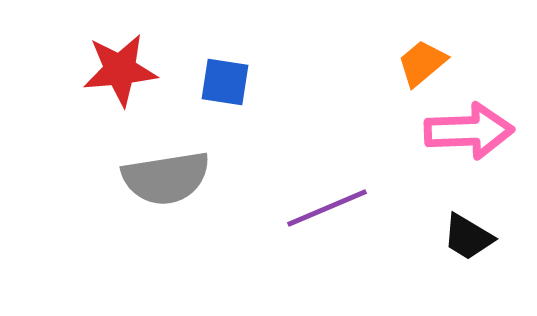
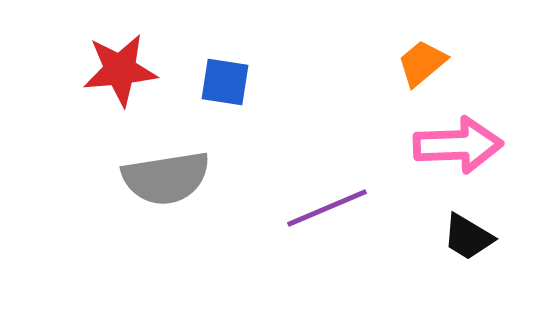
pink arrow: moved 11 px left, 14 px down
